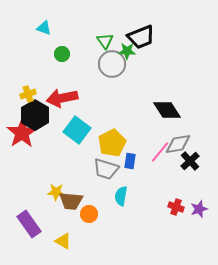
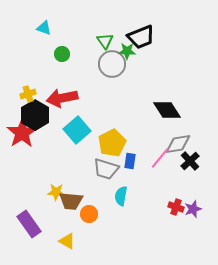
cyan square: rotated 12 degrees clockwise
pink line: moved 6 px down
purple star: moved 6 px left
yellow triangle: moved 4 px right
